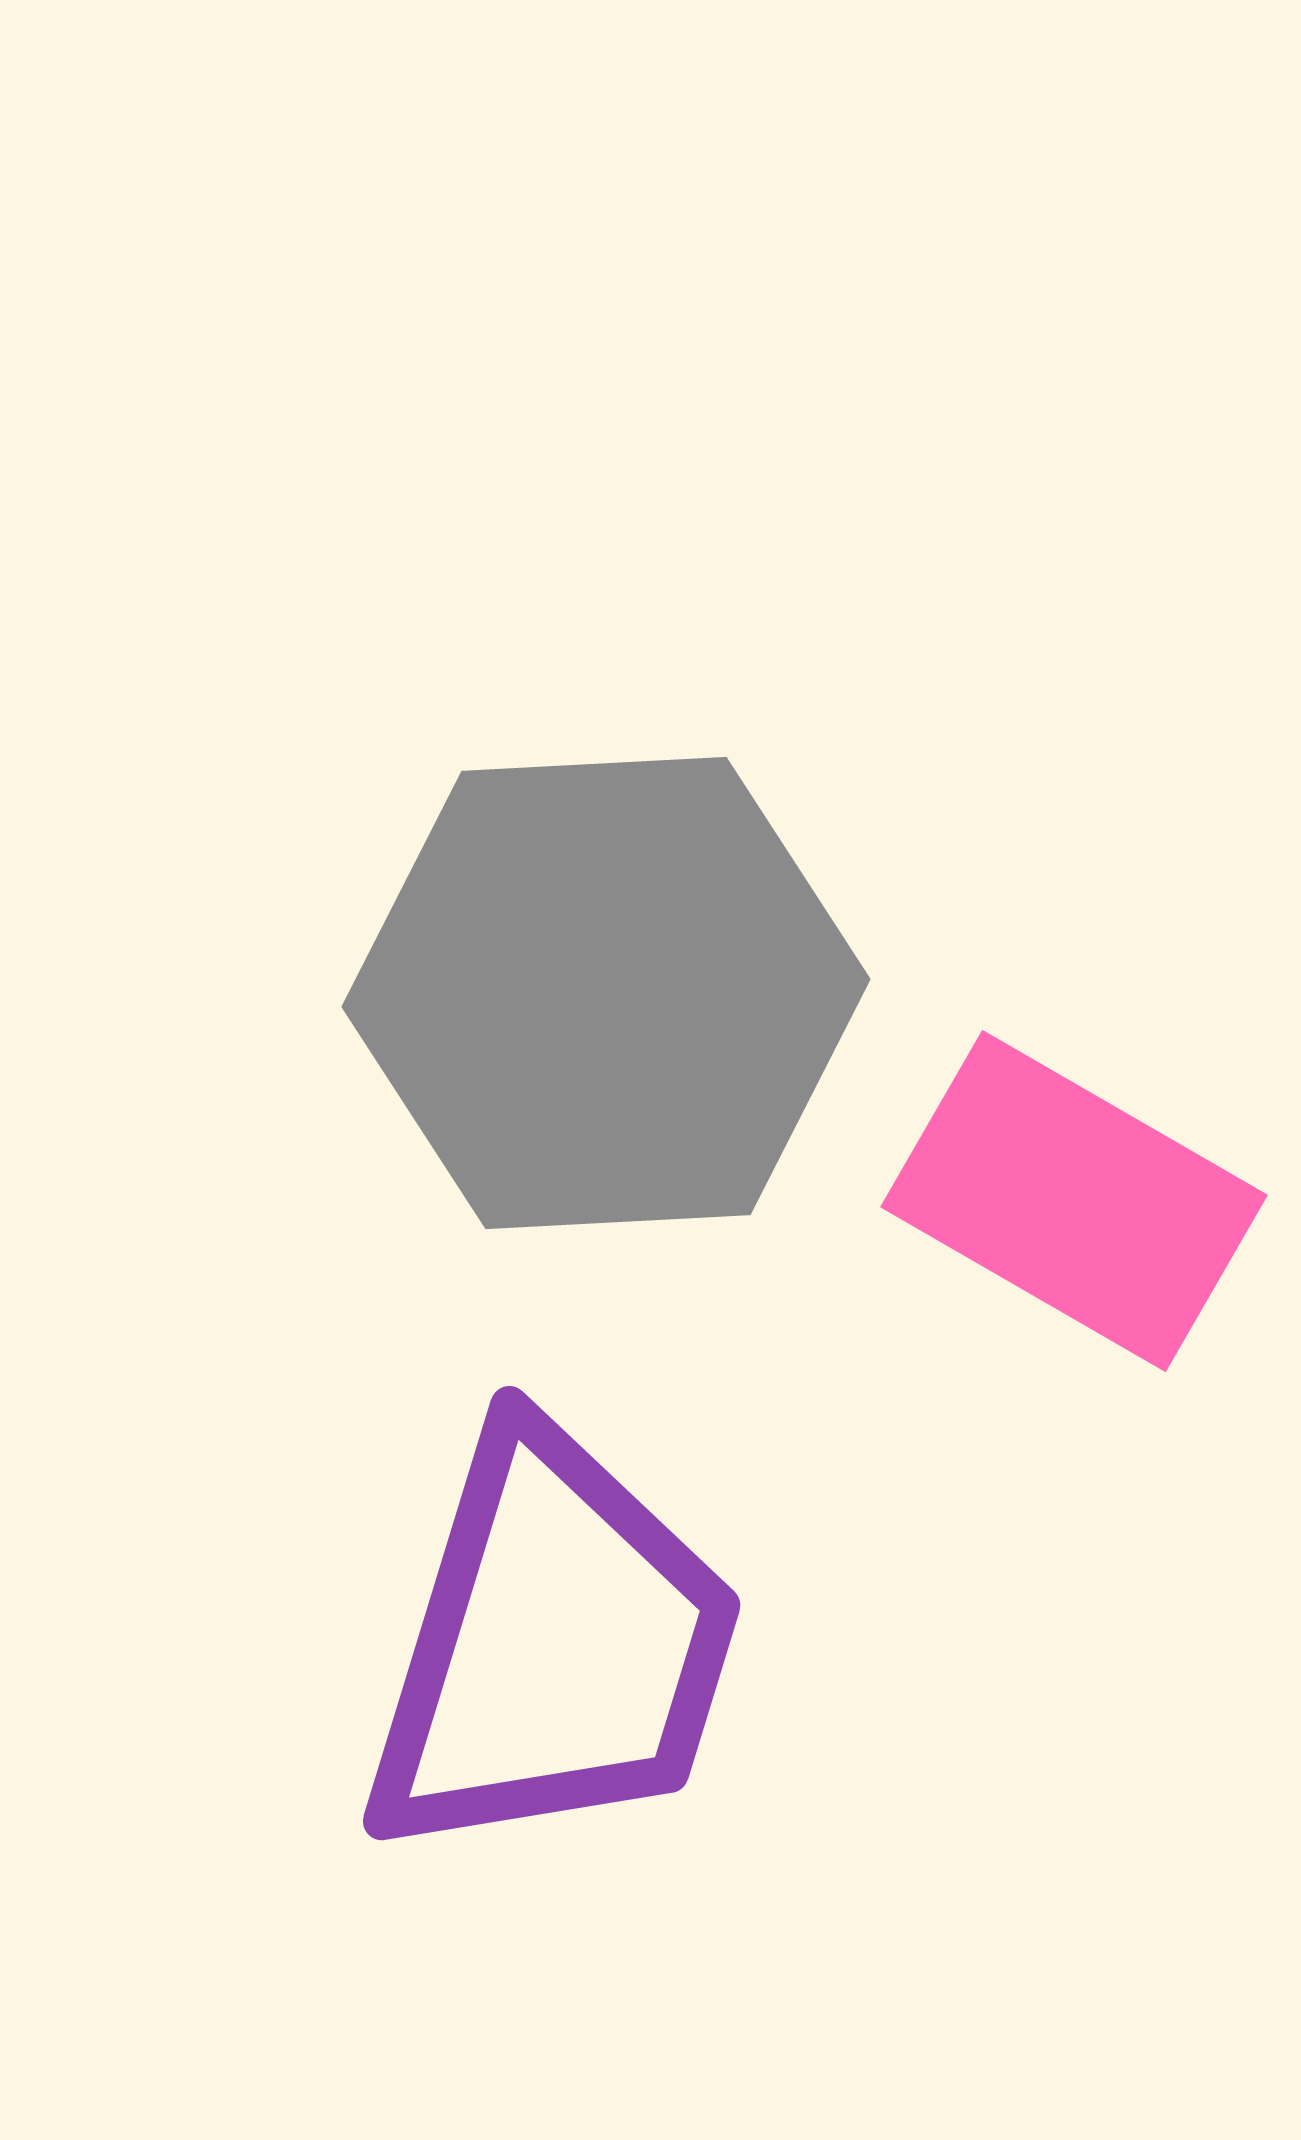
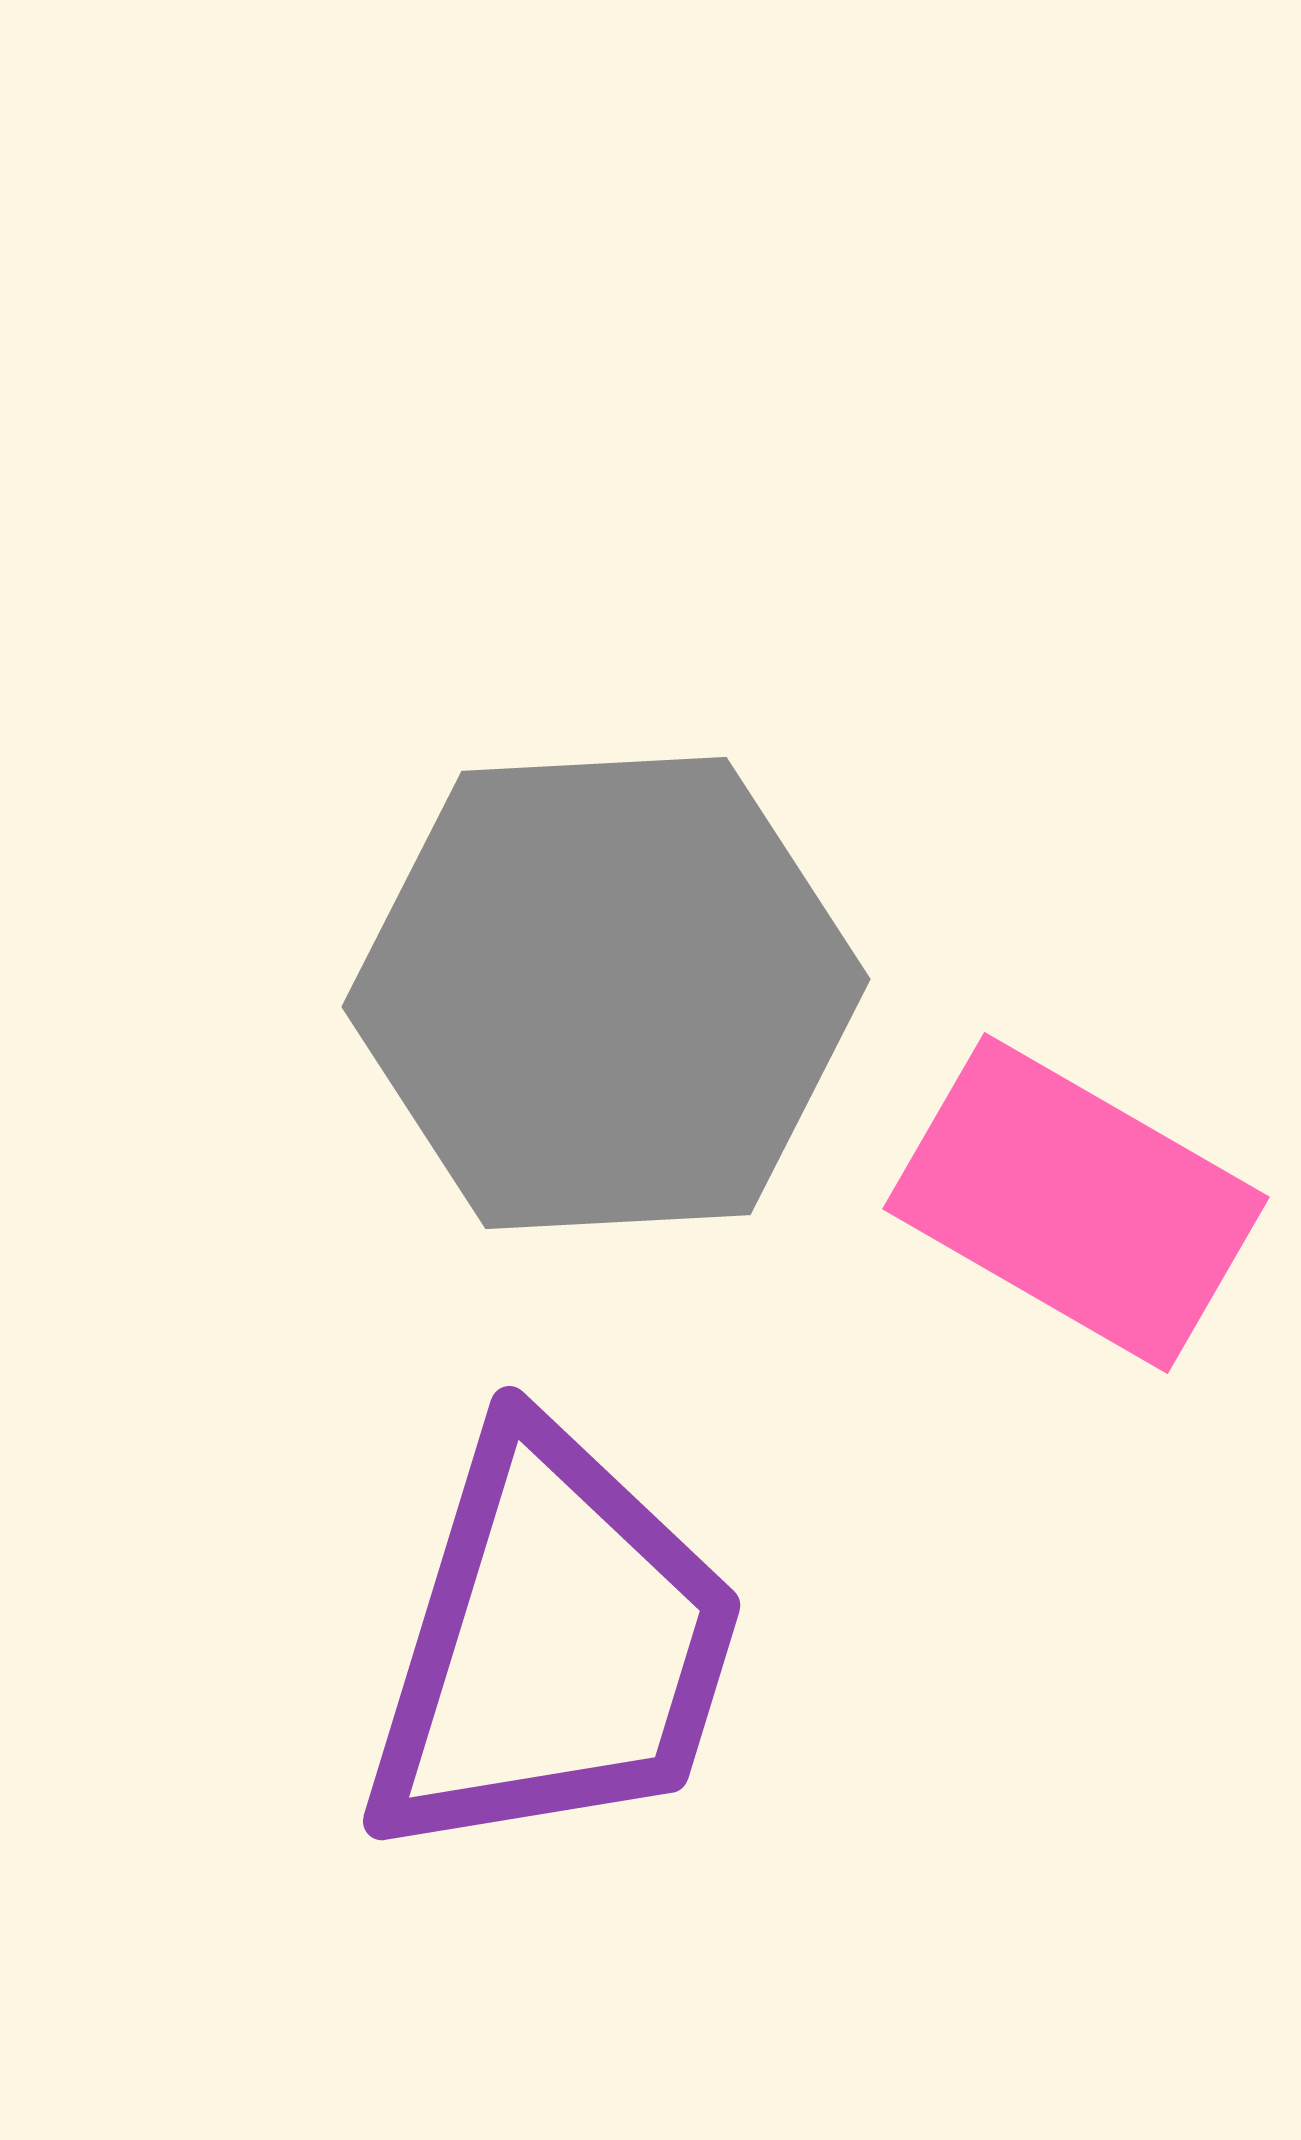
pink rectangle: moved 2 px right, 2 px down
